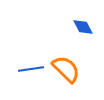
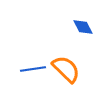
blue line: moved 2 px right
